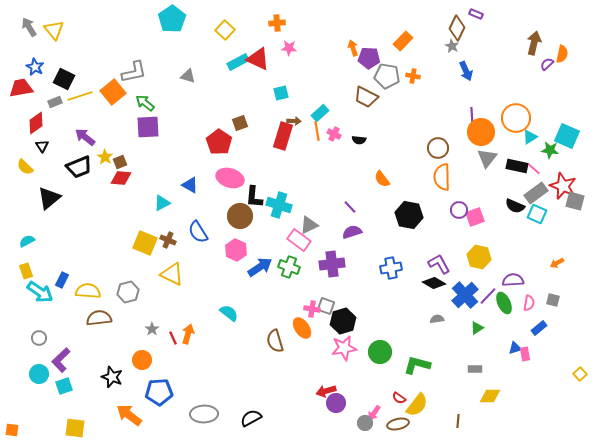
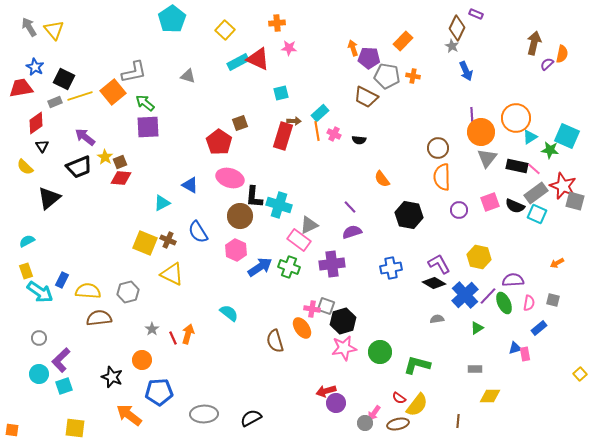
pink square at (475, 217): moved 15 px right, 15 px up
